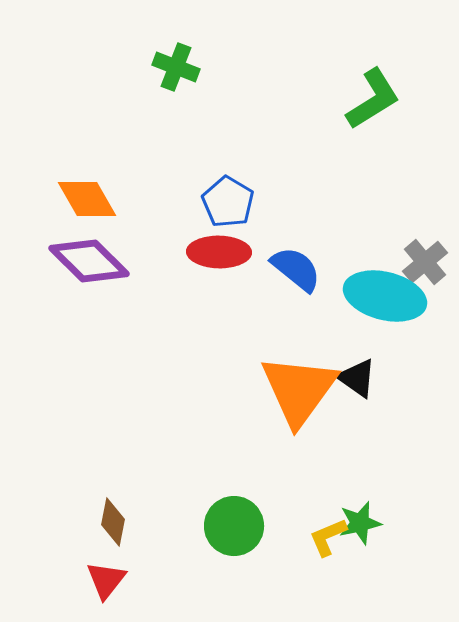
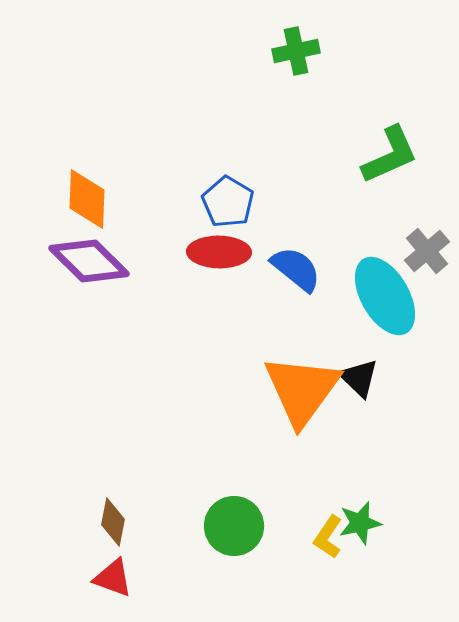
green cross: moved 120 px right, 16 px up; rotated 33 degrees counterclockwise
green L-shape: moved 17 px right, 56 px down; rotated 8 degrees clockwise
orange diamond: rotated 32 degrees clockwise
gray cross: moved 2 px right, 11 px up
cyan ellipse: rotated 46 degrees clockwise
black triangle: moved 2 px right; rotated 9 degrees clockwise
orange triangle: moved 3 px right
yellow L-shape: rotated 33 degrees counterclockwise
red triangle: moved 7 px right, 2 px up; rotated 48 degrees counterclockwise
